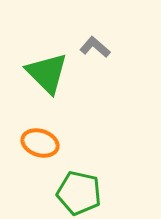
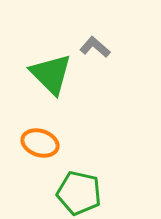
green triangle: moved 4 px right, 1 px down
